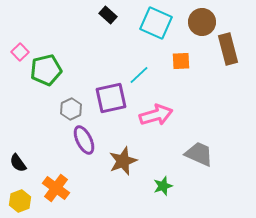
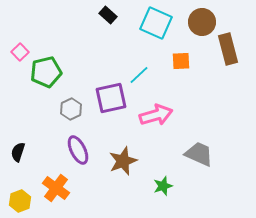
green pentagon: moved 2 px down
purple ellipse: moved 6 px left, 10 px down
black semicircle: moved 11 px up; rotated 54 degrees clockwise
